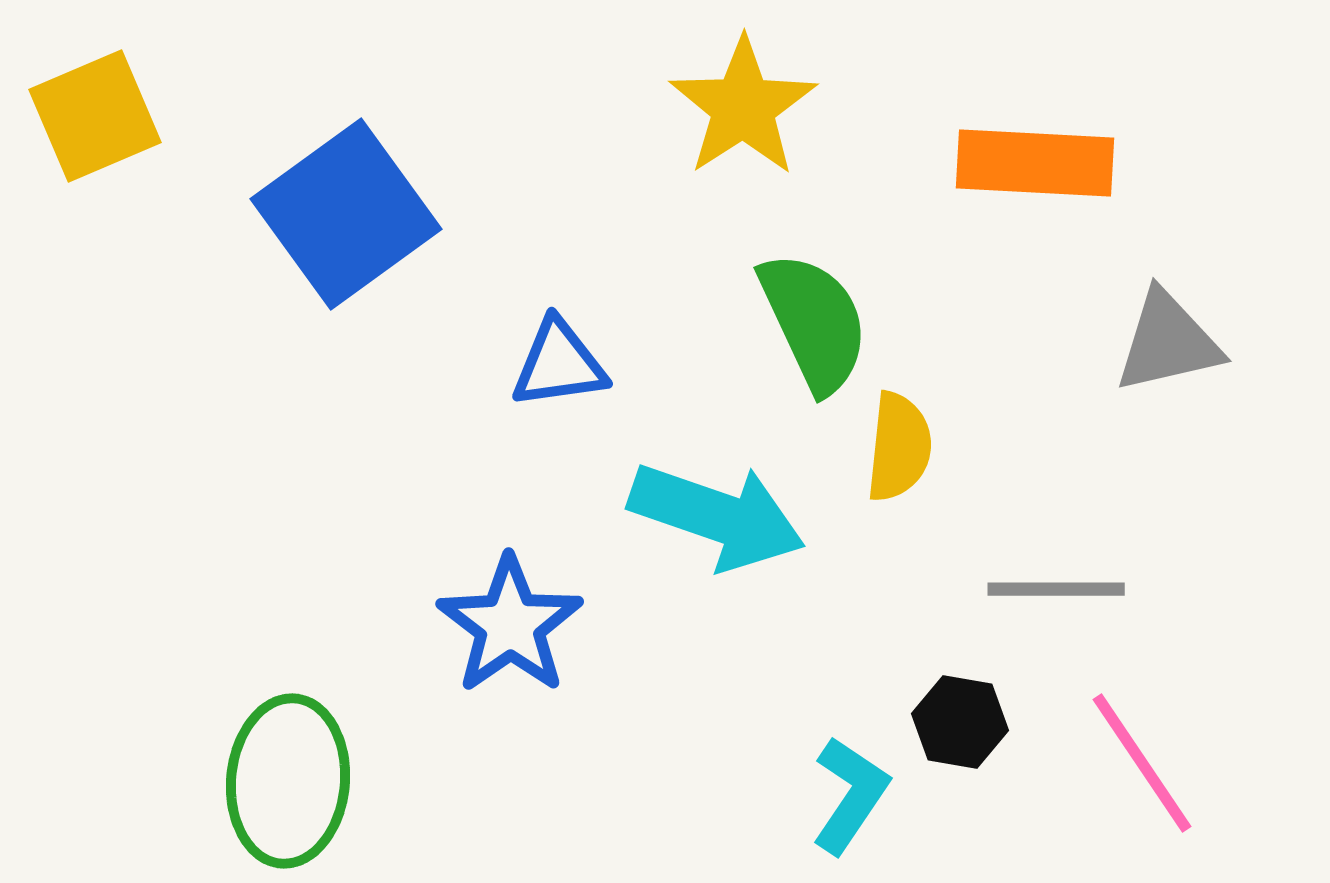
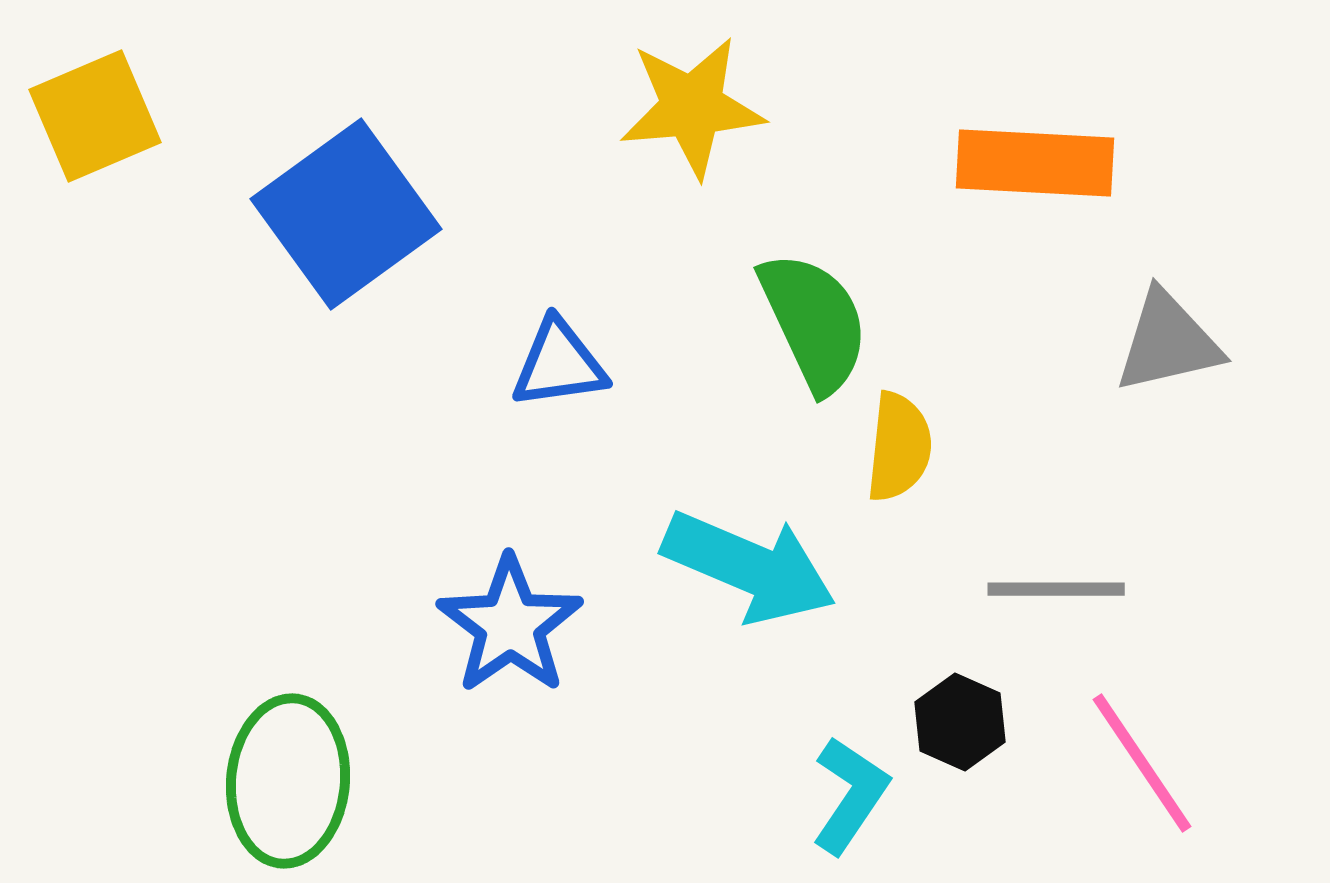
yellow star: moved 51 px left; rotated 28 degrees clockwise
cyan arrow: moved 32 px right, 51 px down; rotated 4 degrees clockwise
black hexagon: rotated 14 degrees clockwise
